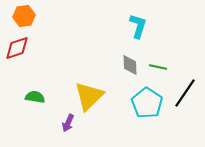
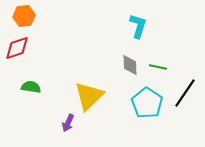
green semicircle: moved 4 px left, 10 px up
